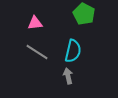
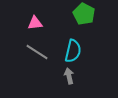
gray arrow: moved 1 px right
